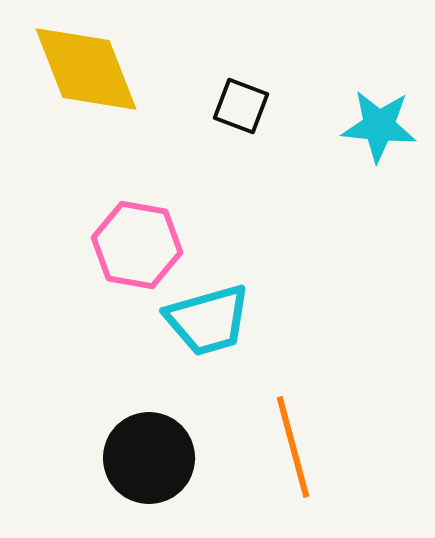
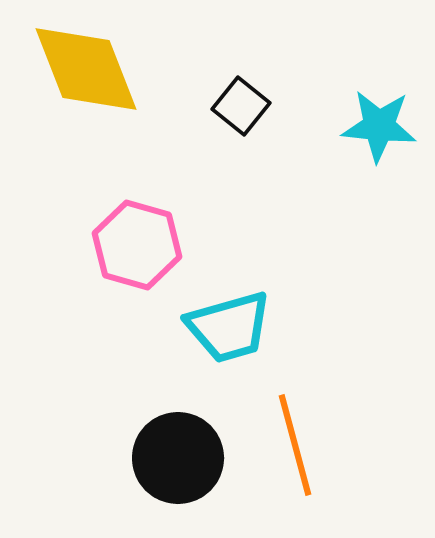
black square: rotated 18 degrees clockwise
pink hexagon: rotated 6 degrees clockwise
cyan trapezoid: moved 21 px right, 7 px down
orange line: moved 2 px right, 2 px up
black circle: moved 29 px right
